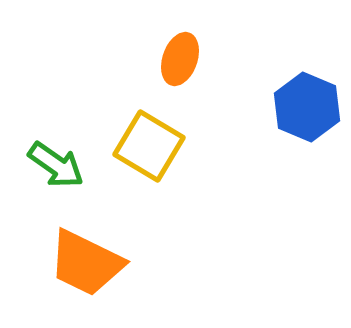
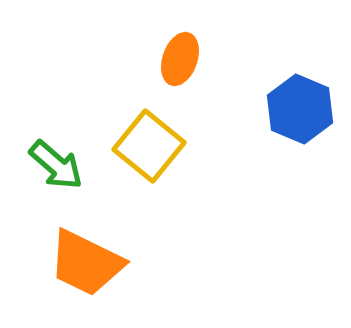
blue hexagon: moved 7 px left, 2 px down
yellow square: rotated 8 degrees clockwise
green arrow: rotated 6 degrees clockwise
